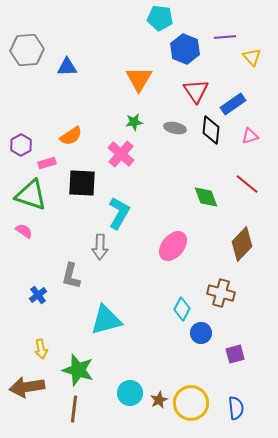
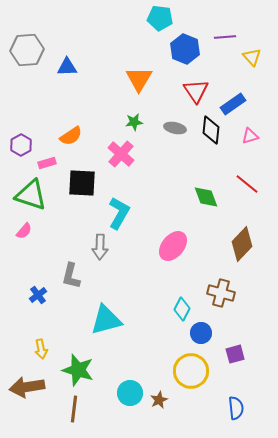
pink semicircle at (24, 231): rotated 96 degrees clockwise
yellow circle at (191, 403): moved 32 px up
